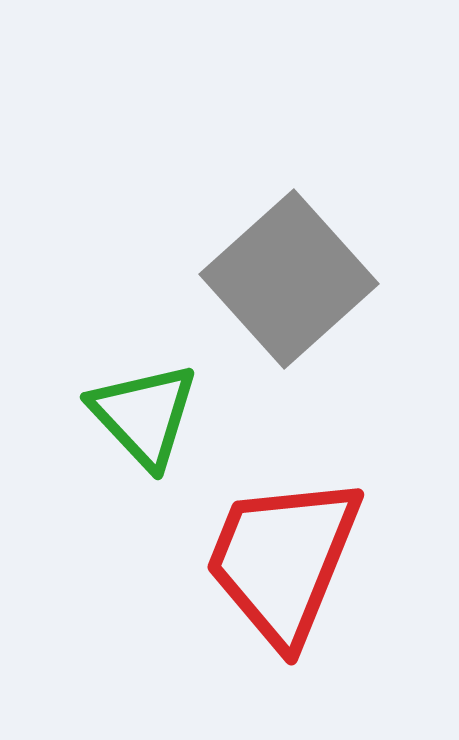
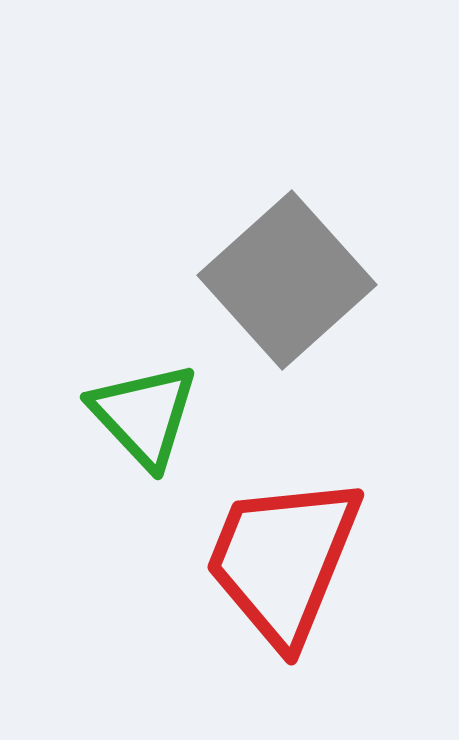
gray square: moved 2 px left, 1 px down
